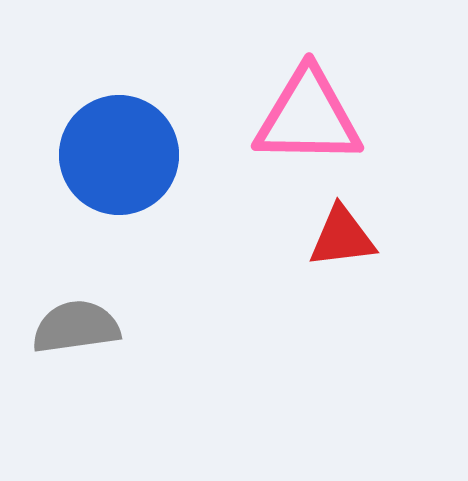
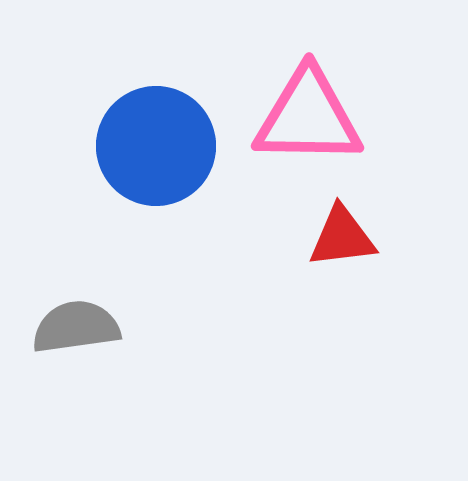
blue circle: moved 37 px right, 9 px up
